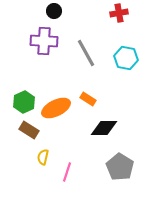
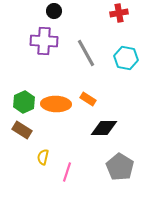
orange ellipse: moved 4 px up; rotated 28 degrees clockwise
brown rectangle: moved 7 px left
